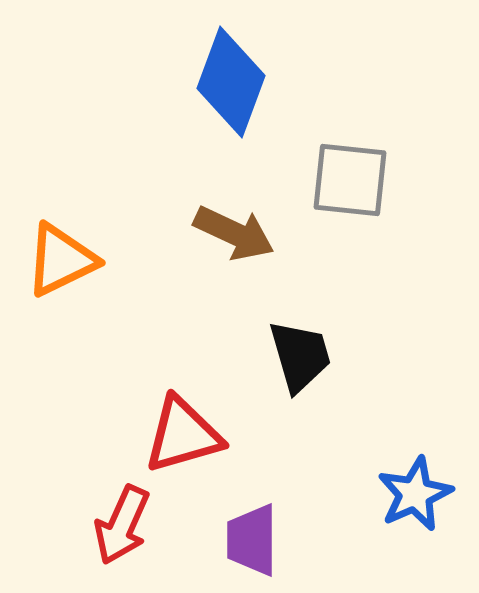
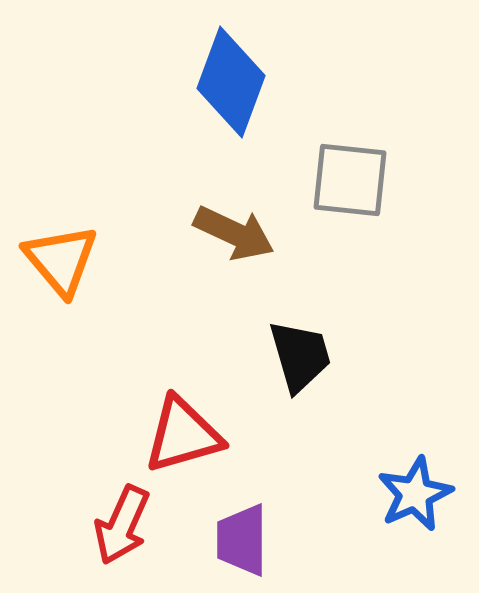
orange triangle: rotated 44 degrees counterclockwise
purple trapezoid: moved 10 px left
